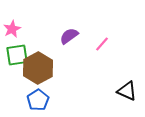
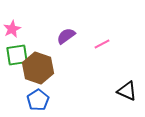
purple semicircle: moved 3 px left
pink line: rotated 21 degrees clockwise
brown hexagon: rotated 12 degrees counterclockwise
